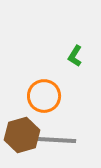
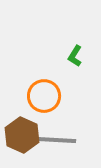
brown hexagon: rotated 20 degrees counterclockwise
